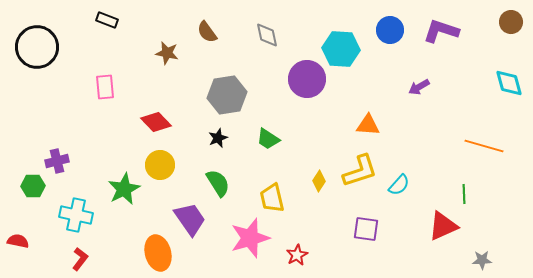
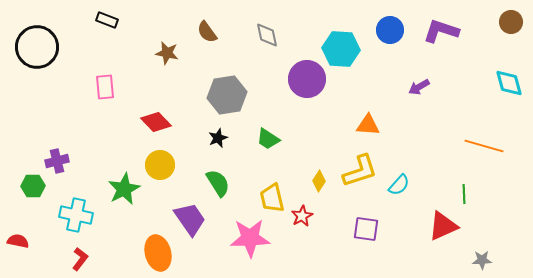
pink star: rotated 15 degrees clockwise
red star: moved 5 px right, 39 px up
